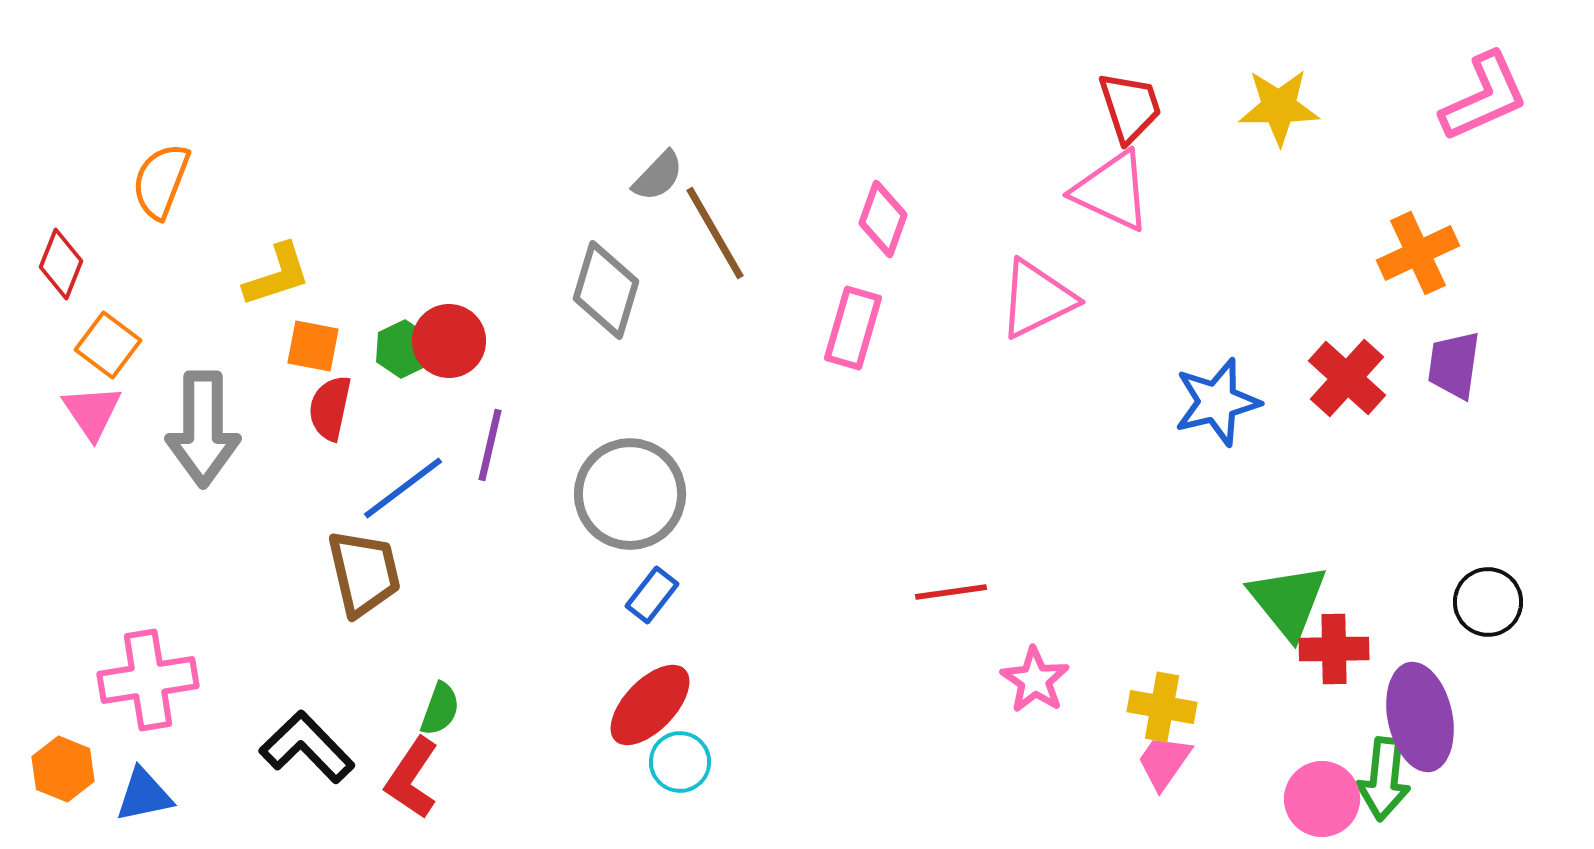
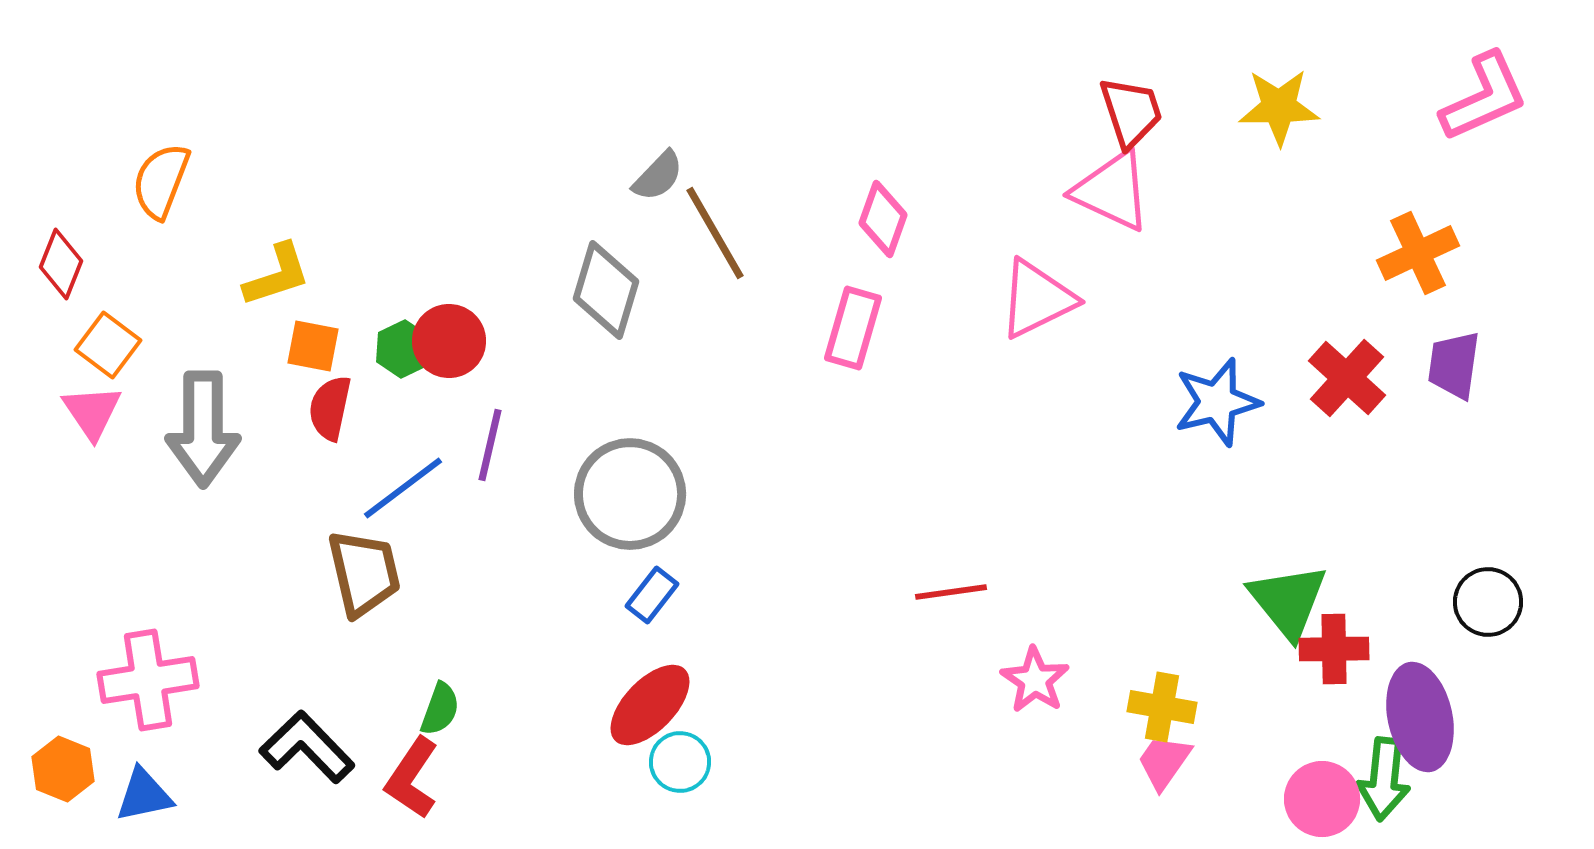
red trapezoid at (1130, 107): moved 1 px right, 5 px down
